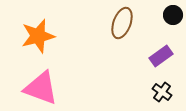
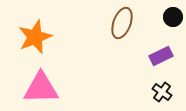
black circle: moved 2 px down
orange star: moved 3 px left, 1 px down; rotated 8 degrees counterclockwise
purple rectangle: rotated 10 degrees clockwise
pink triangle: rotated 21 degrees counterclockwise
